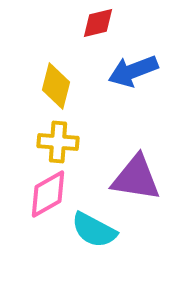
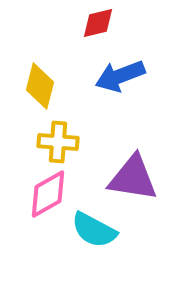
blue arrow: moved 13 px left, 5 px down
yellow diamond: moved 16 px left
purple triangle: moved 3 px left
